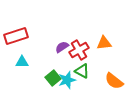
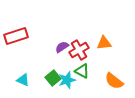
cyan triangle: moved 1 px right, 18 px down; rotated 24 degrees clockwise
